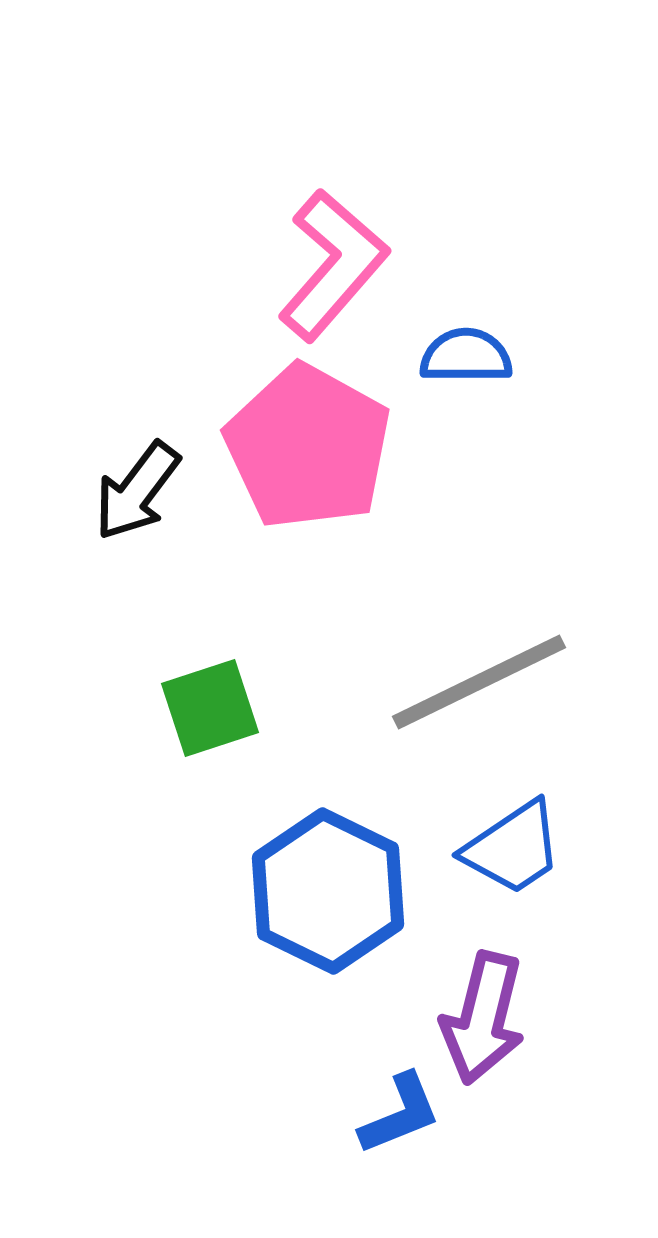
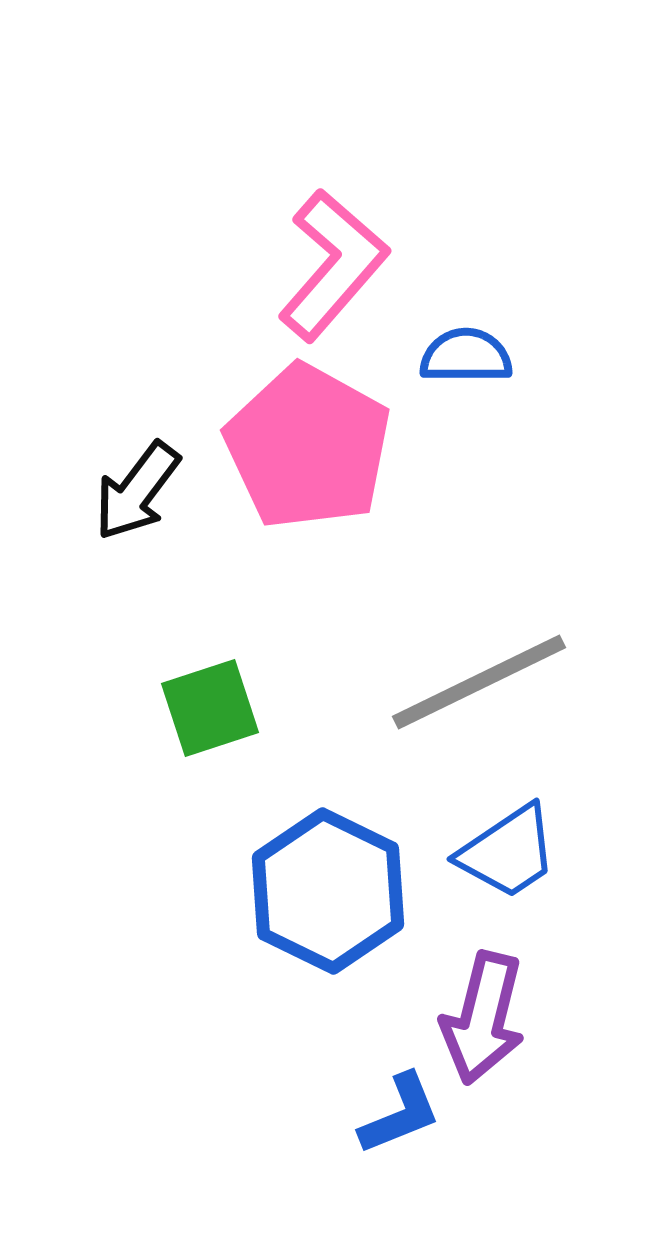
blue trapezoid: moved 5 px left, 4 px down
